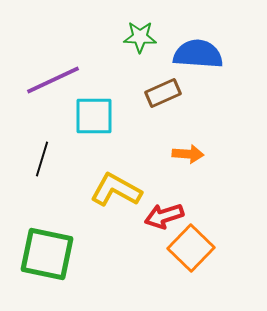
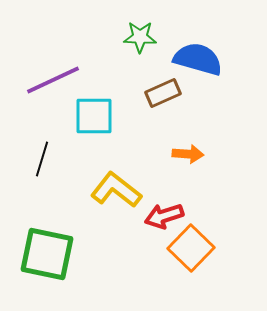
blue semicircle: moved 5 px down; rotated 12 degrees clockwise
yellow L-shape: rotated 9 degrees clockwise
